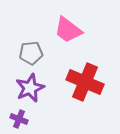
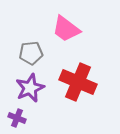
pink trapezoid: moved 2 px left, 1 px up
red cross: moved 7 px left
purple cross: moved 2 px left, 1 px up
